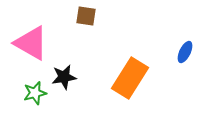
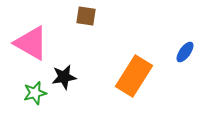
blue ellipse: rotated 10 degrees clockwise
orange rectangle: moved 4 px right, 2 px up
